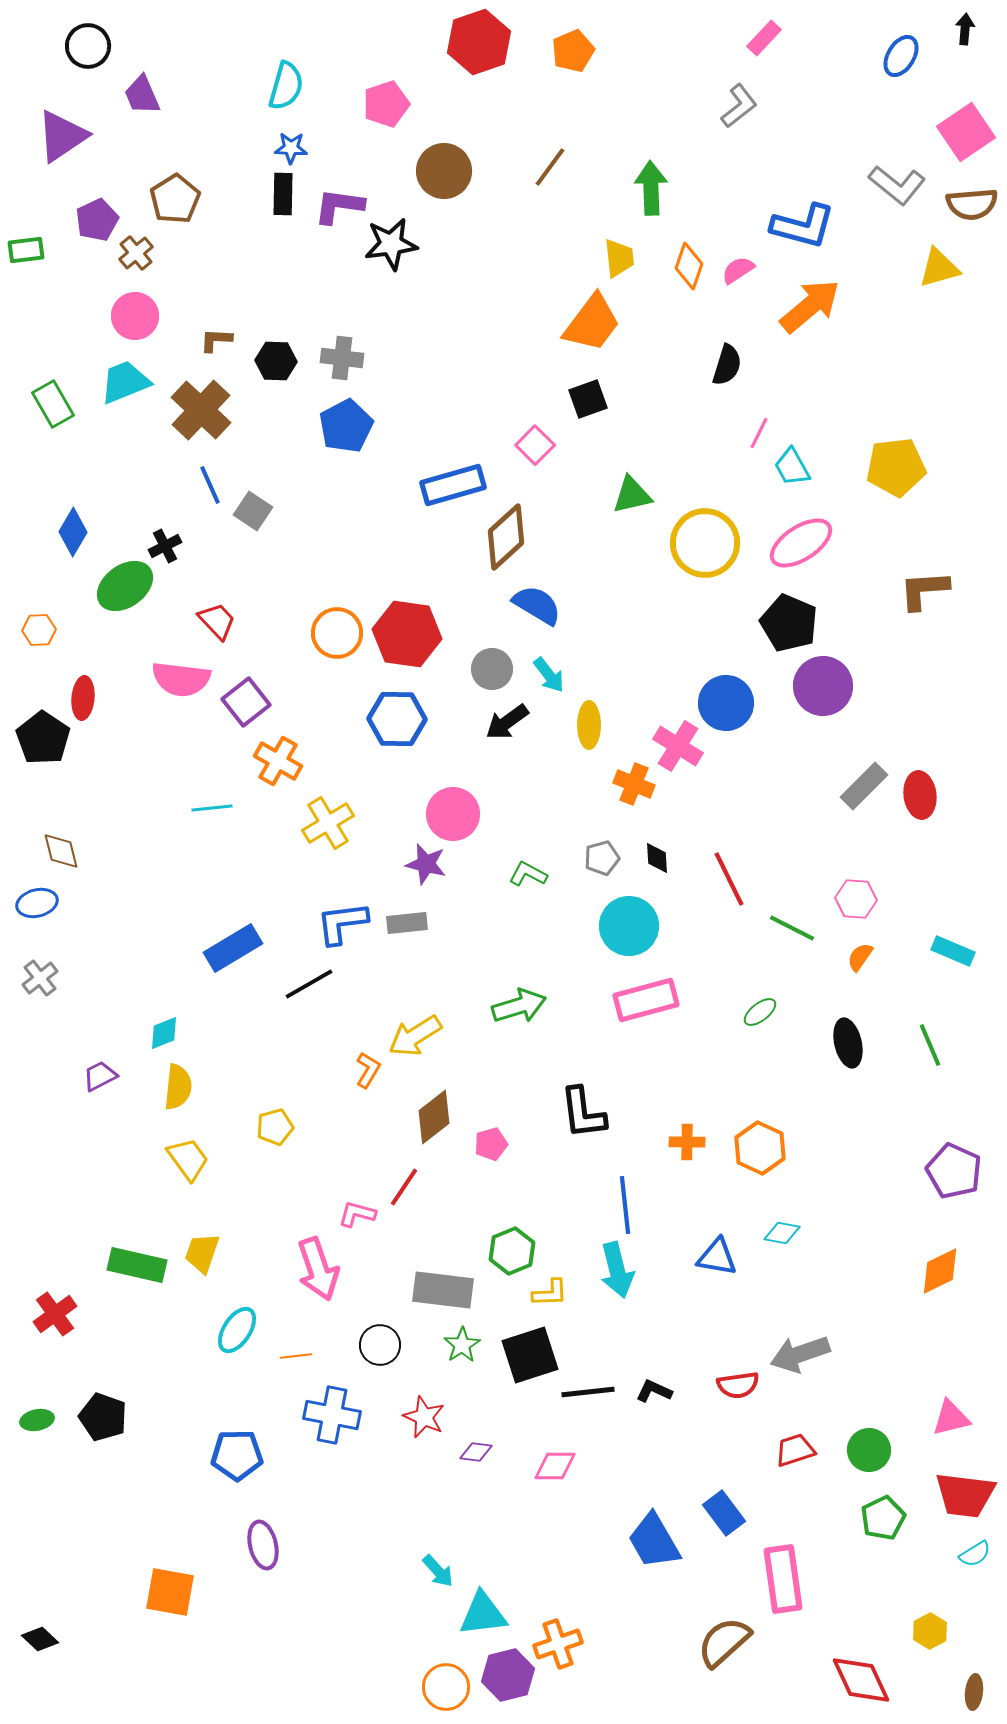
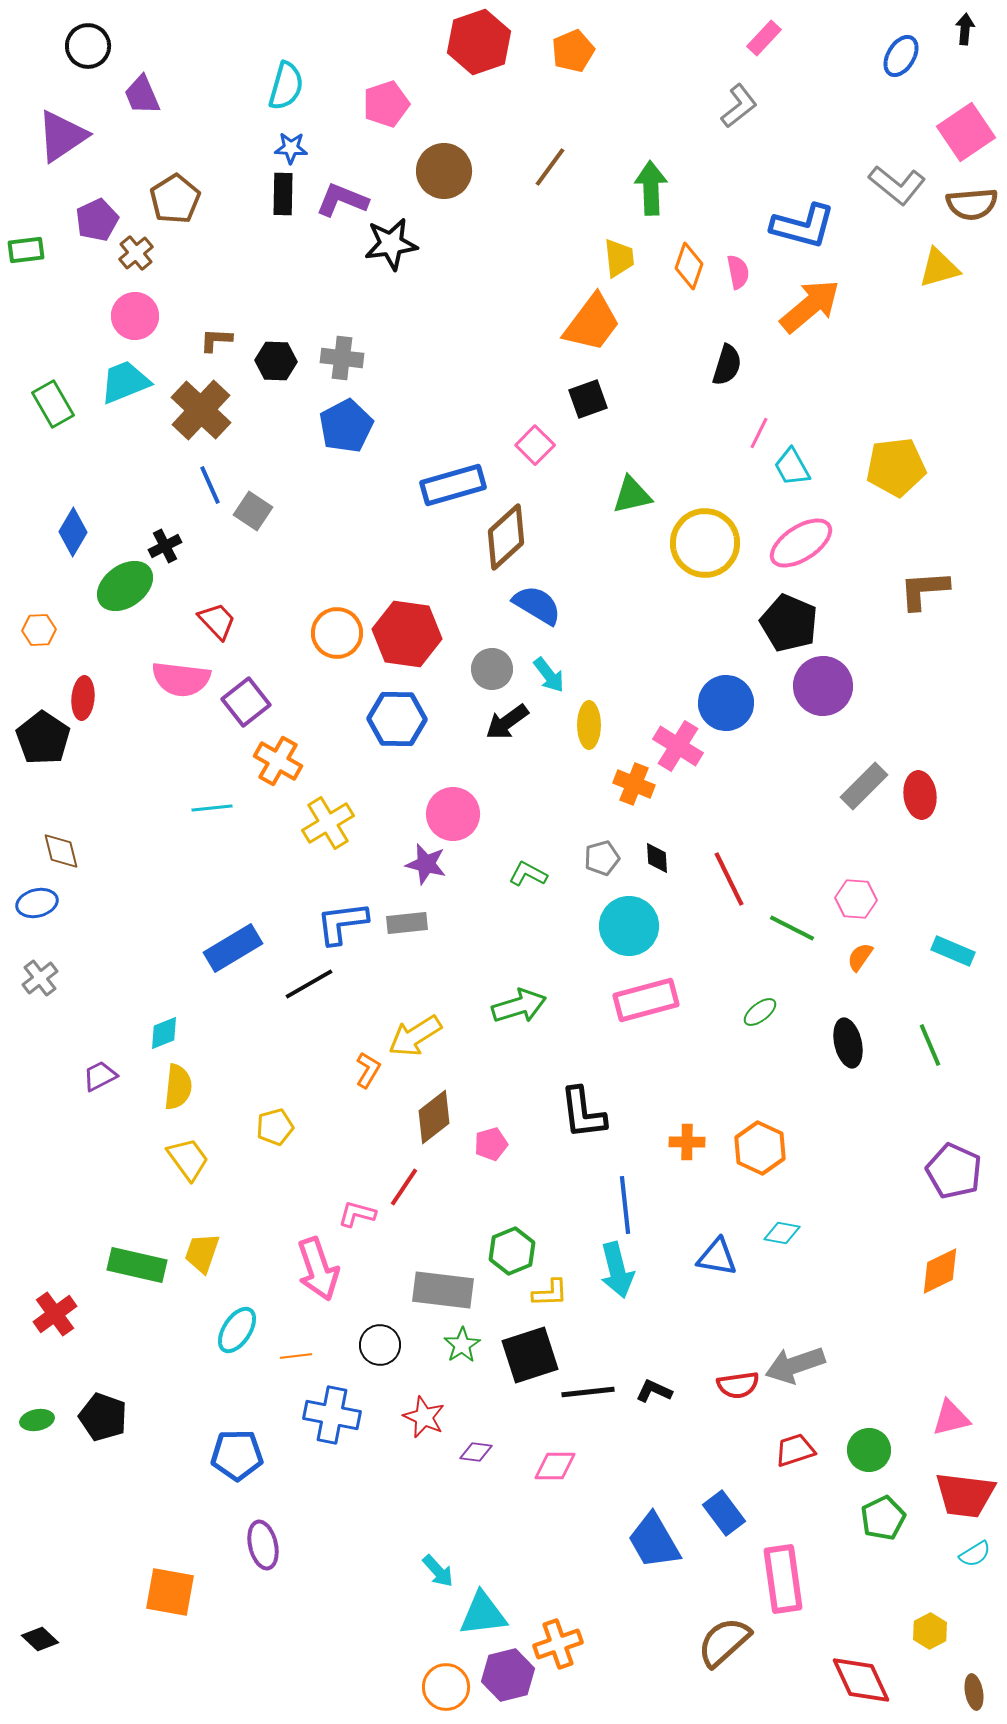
purple L-shape at (339, 206): moved 3 px right, 6 px up; rotated 14 degrees clockwise
pink semicircle at (738, 270): moved 2 px down; rotated 112 degrees clockwise
gray arrow at (800, 1354): moved 5 px left, 11 px down
brown ellipse at (974, 1692): rotated 16 degrees counterclockwise
